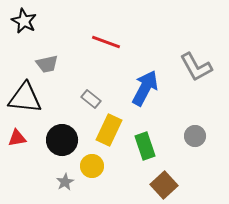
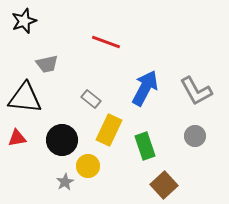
black star: rotated 25 degrees clockwise
gray L-shape: moved 24 px down
yellow circle: moved 4 px left
